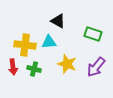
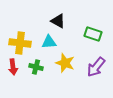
yellow cross: moved 5 px left, 2 px up
yellow star: moved 2 px left, 1 px up
green cross: moved 2 px right, 2 px up
